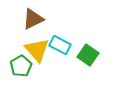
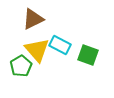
green square: rotated 15 degrees counterclockwise
